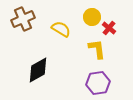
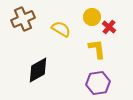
red cross: moved 1 px up
